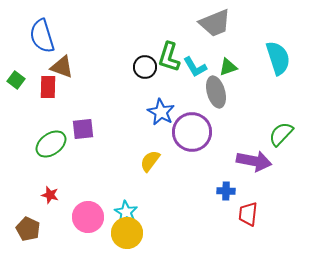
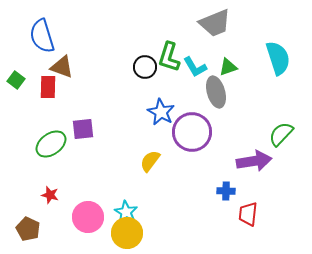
purple arrow: rotated 20 degrees counterclockwise
